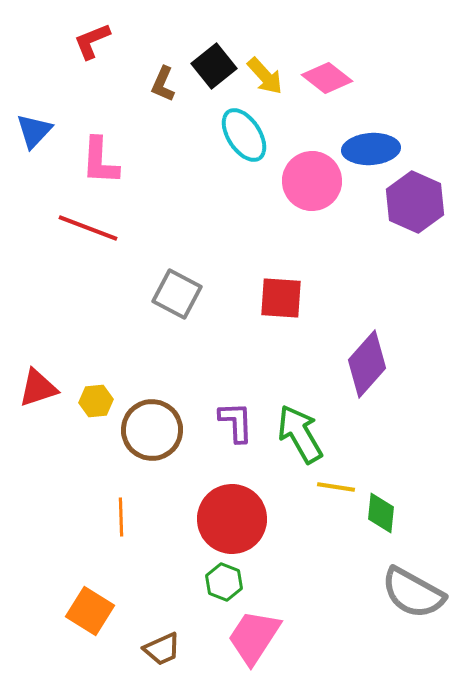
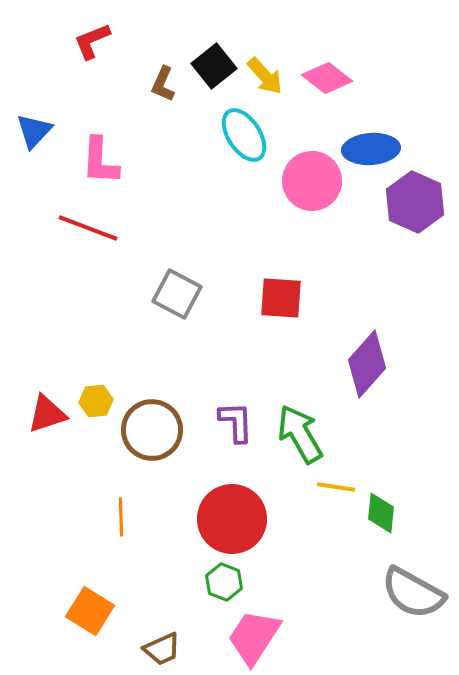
red triangle: moved 9 px right, 26 px down
